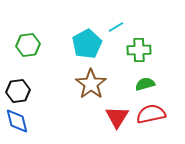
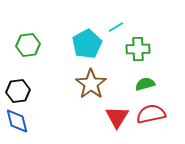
green cross: moved 1 px left, 1 px up
